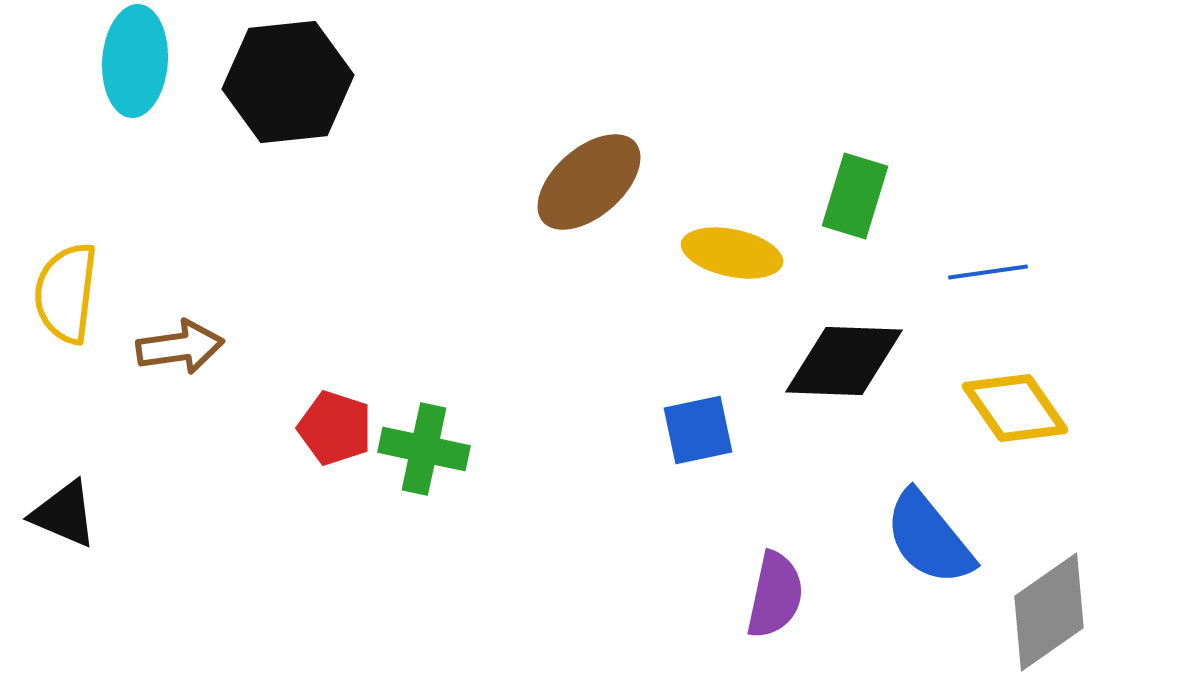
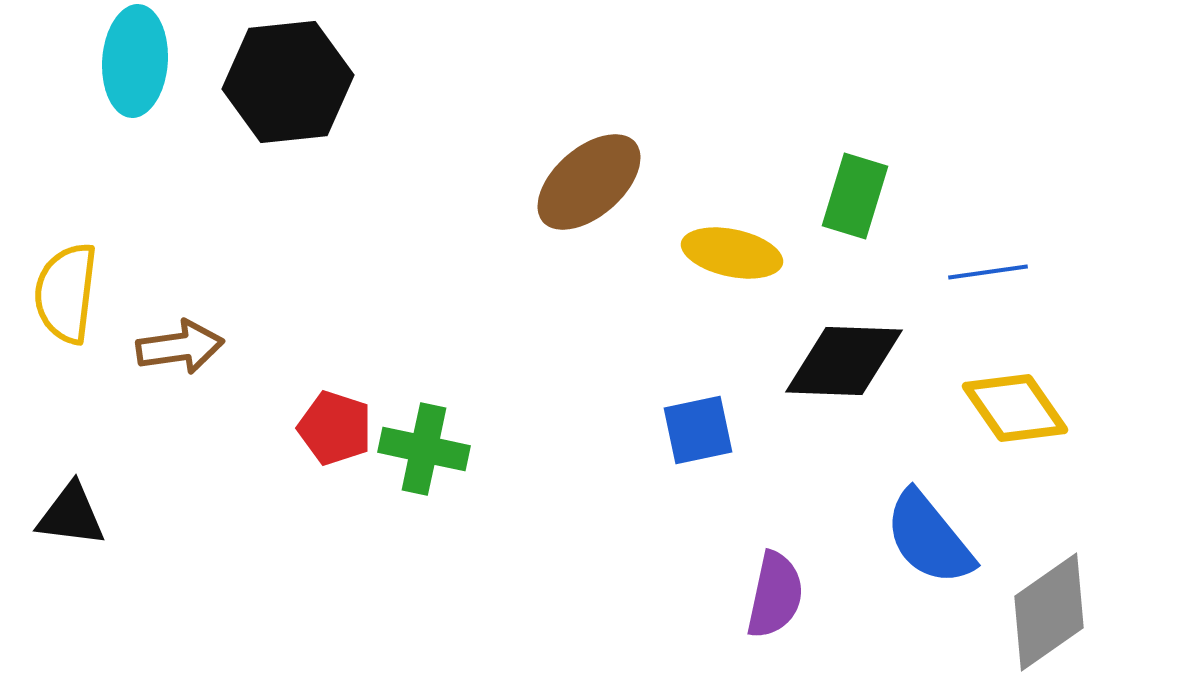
black triangle: moved 7 px right, 1 px down; rotated 16 degrees counterclockwise
